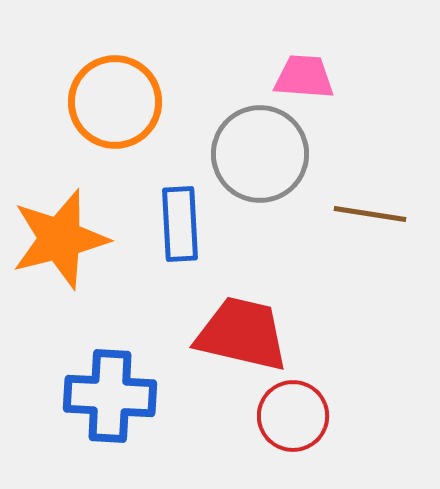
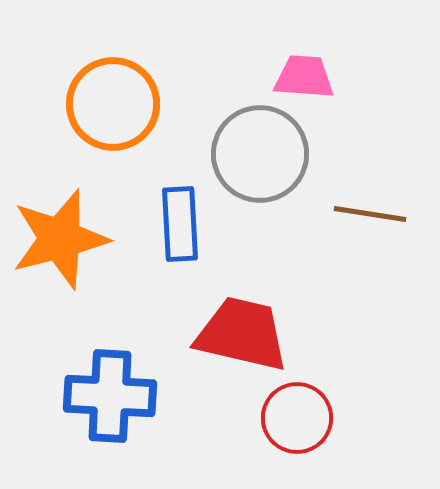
orange circle: moved 2 px left, 2 px down
red circle: moved 4 px right, 2 px down
